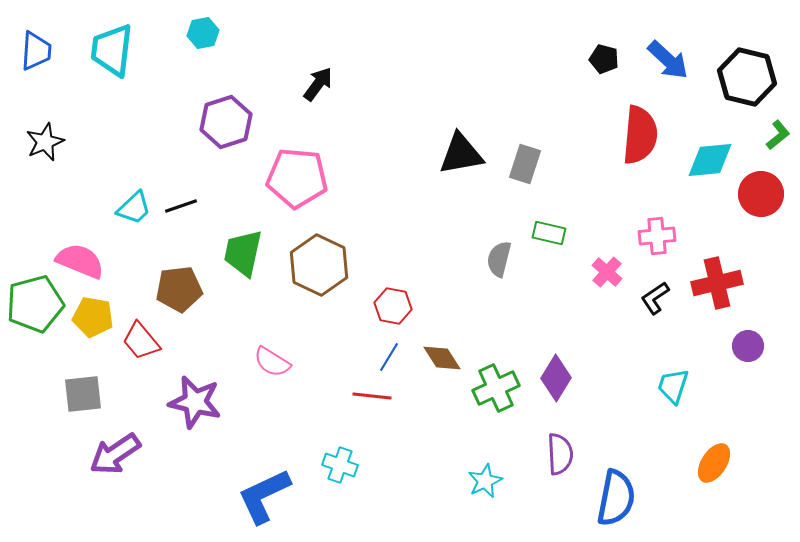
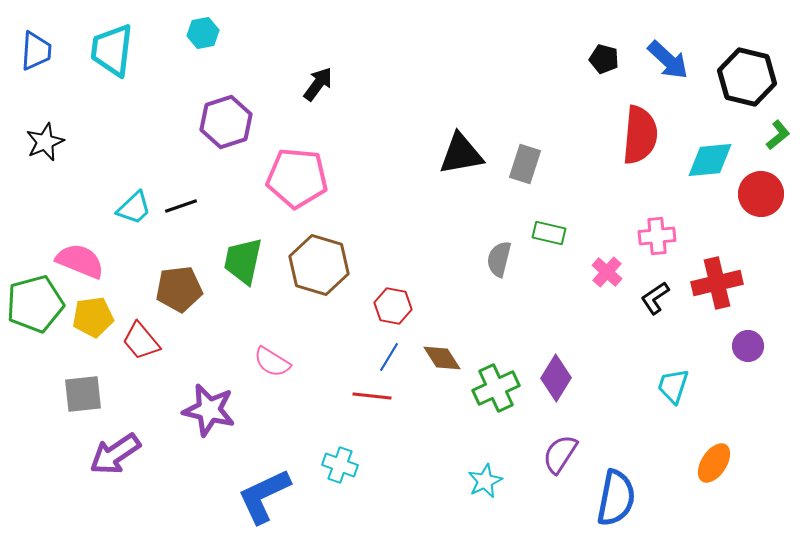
green trapezoid at (243, 253): moved 8 px down
brown hexagon at (319, 265): rotated 8 degrees counterclockwise
yellow pentagon at (93, 317): rotated 18 degrees counterclockwise
purple star at (195, 402): moved 14 px right, 8 px down
purple semicircle at (560, 454): rotated 144 degrees counterclockwise
